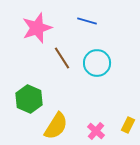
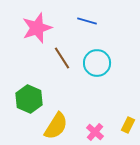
pink cross: moved 1 px left, 1 px down
